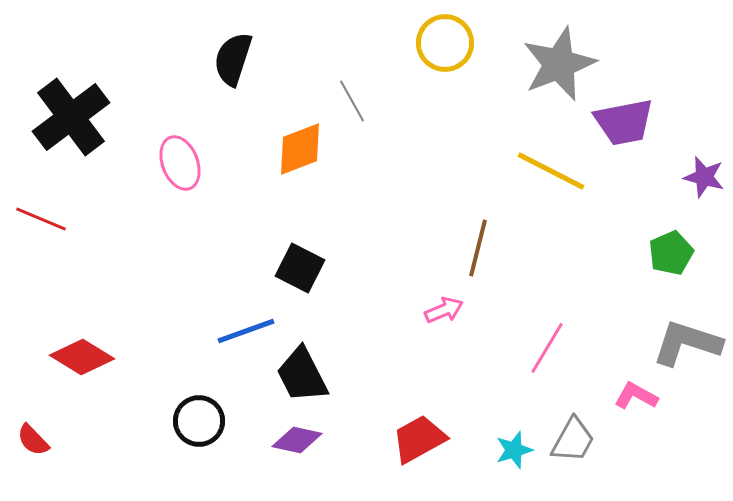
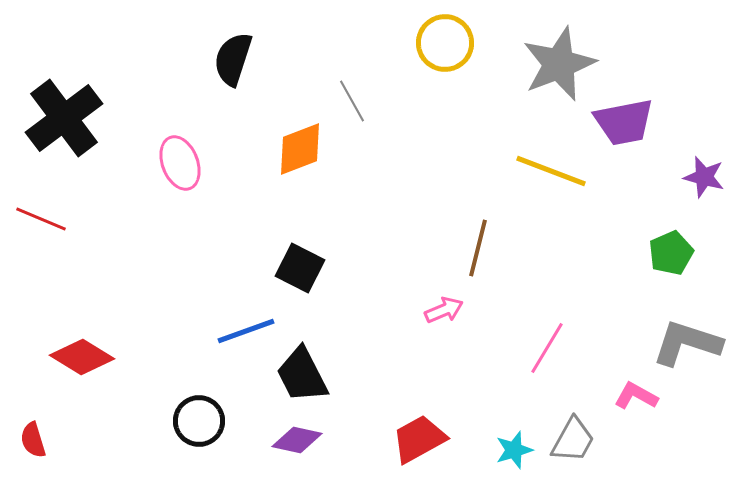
black cross: moved 7 px left, 1 px down
yellow line: rotated 6 degrees counterclockwise
red semicircle: rotated 27 degrees clockwise
